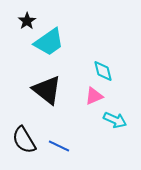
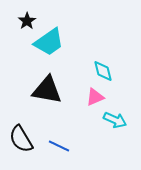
black triangle: rotated 28 degrees counterclockwise
pink triangle: moved 1 px right, 1 px down
black semicircle: moved 3 px left, 1 px up
